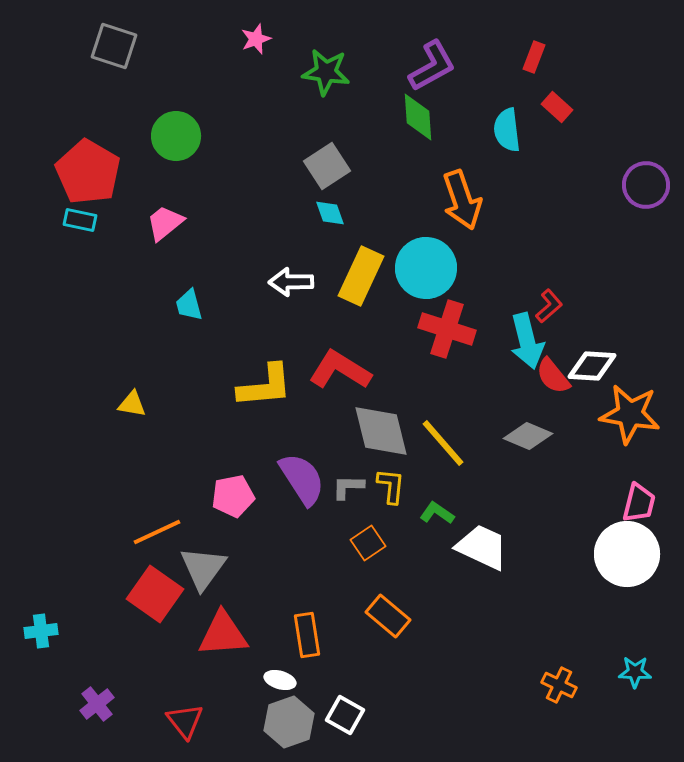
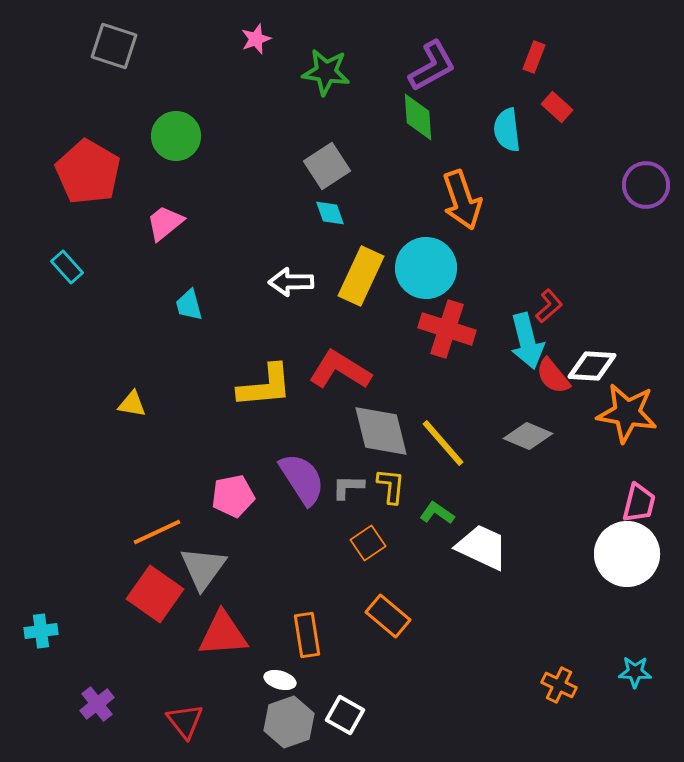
cyan rectangle at (80, 220): moved 13 px left, 47 px down; rotated 36 degrees clockwise
orange star at (630, 414): moved 3 px left, 1 px up
